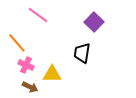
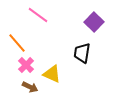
pink cross: rotated 21 degrees clockwise
yellow triangle: rotated 24 degrees clockwise
